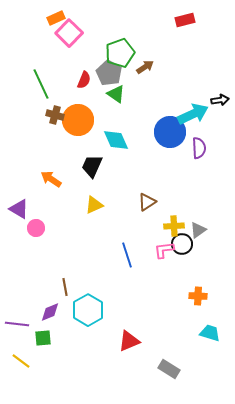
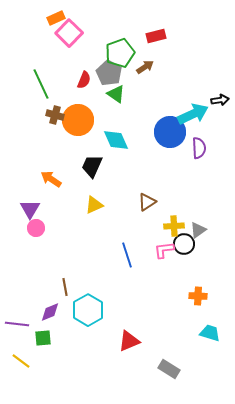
red rectangle: moved 29 px left, 16 px down
purple triangle: moved 11 px right; rotated 30 degrees clockwise
black circle: moved 2 px right
